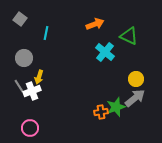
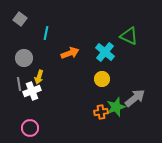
orange arrow: moved 25 px left, 29 px down
yellow circle: moved 34 px left
gray line: moved 2 px up; rotated 24 degrees clockwise
